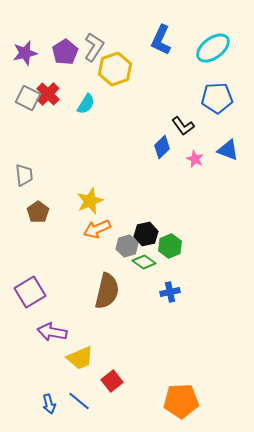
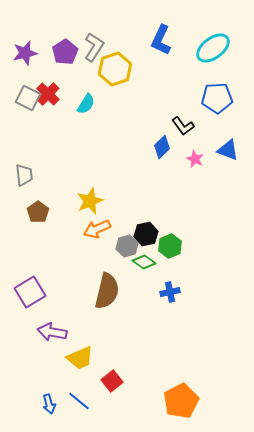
orange pentagon: rotated 24 degrees counterclockwise
